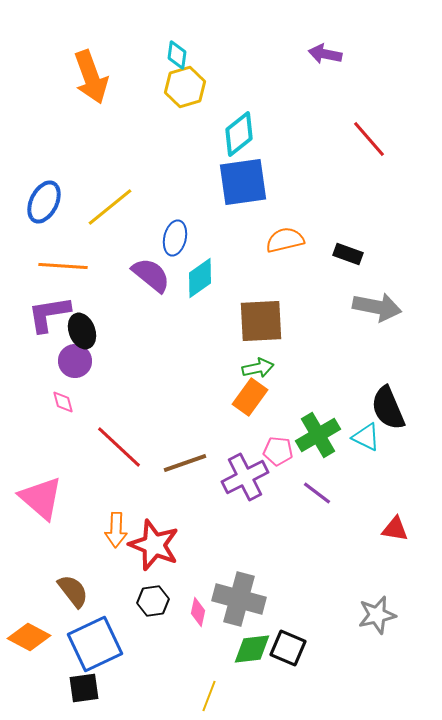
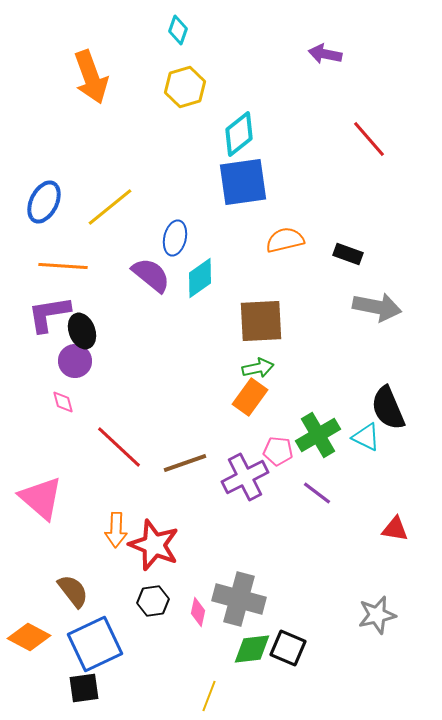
cyan diamond at (177, 55): moved 1 px right, 25 px up; rotated 12 degrees clockwise
